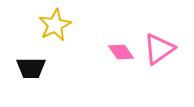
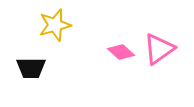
yellow star: rotated 12 degrees clockwise
pink diamond: rotated 12 degrees counterclockwise
